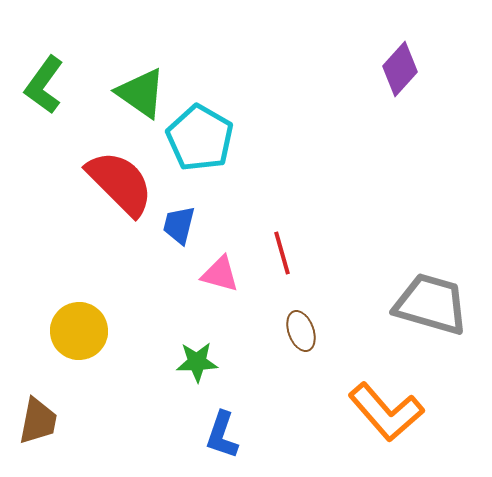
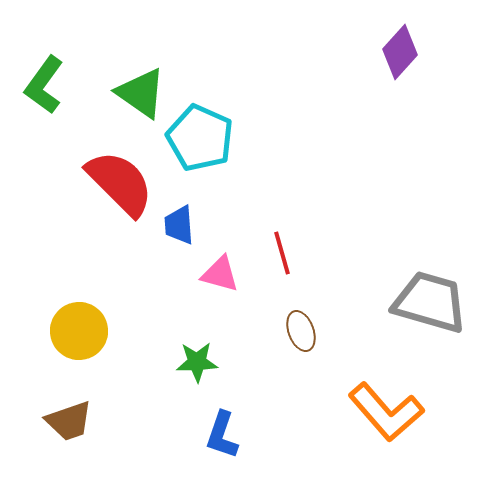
purple diamond: moved 17 px up
cyan pentagon: rotated 6 degrees counterclockwise
blue trapezoid: rotated 18 degrees counterclockwise
gray trapezoid: moved 1 px left, 2 px up
brown trapezoid: moved 31 px right; rotated 60 degrees clockwise
